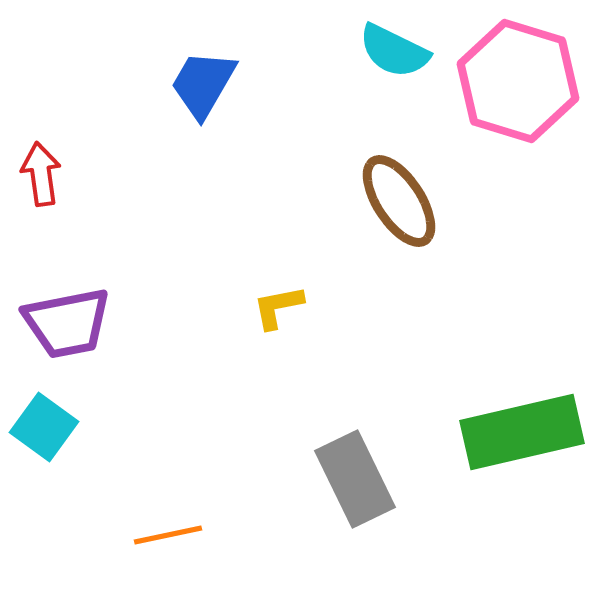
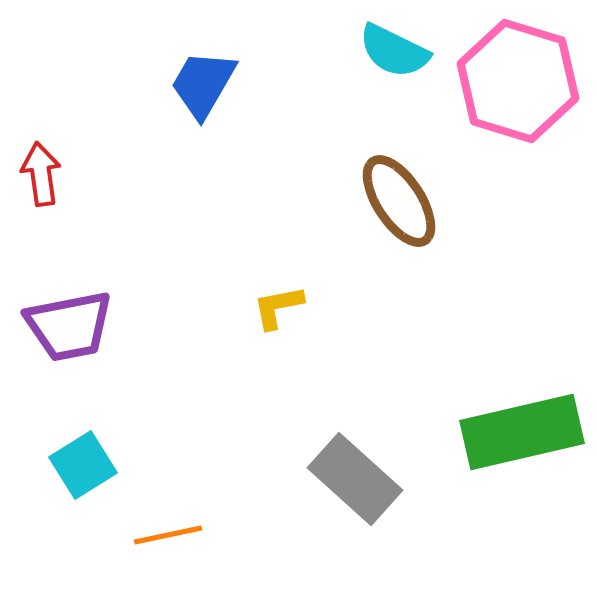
purple trapezoid: moved 2 px right, 3 px down
cyan square: moved 39 px right, 38 px down; rotated 22 degrees clockwise
gray rectangle: rotated 22 degrees counterclockwise
